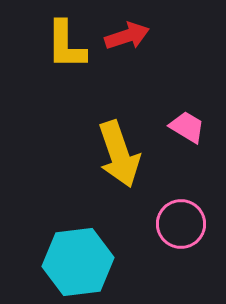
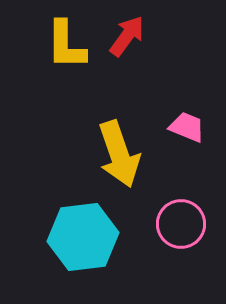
red arrow: rotated 36 degrees counterclockwise
pink trapezoid: rotated 9 degrees counterclockwise
cyan hexagon: moved 5 px right, 25 px up
